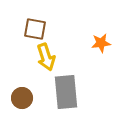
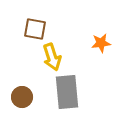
yellow arrow: moved 6 px right
gray rectangle: moved 1 px right
brown circle: moved 1 px up
